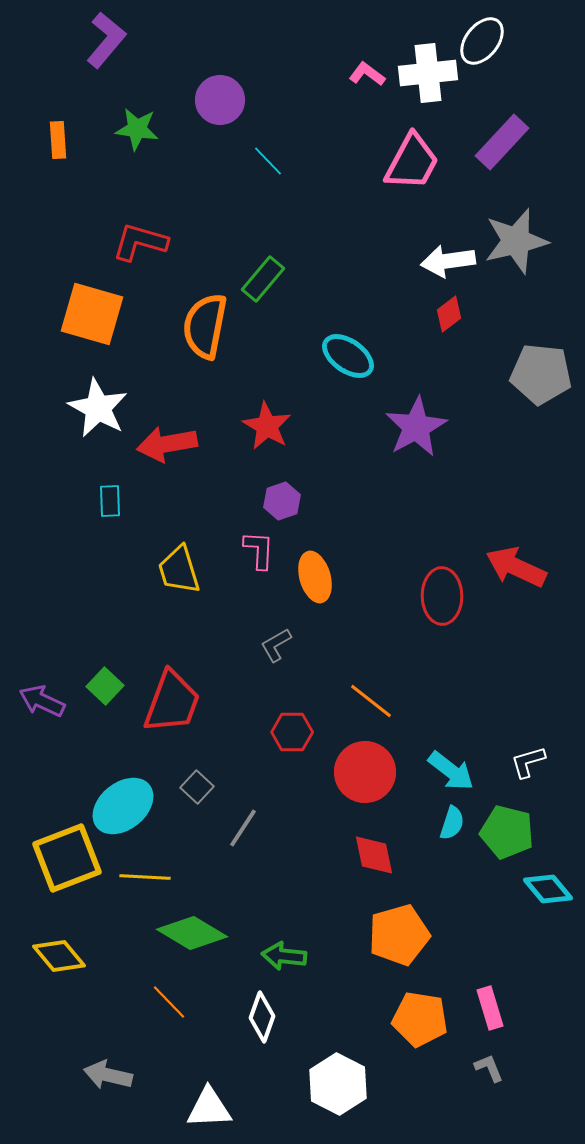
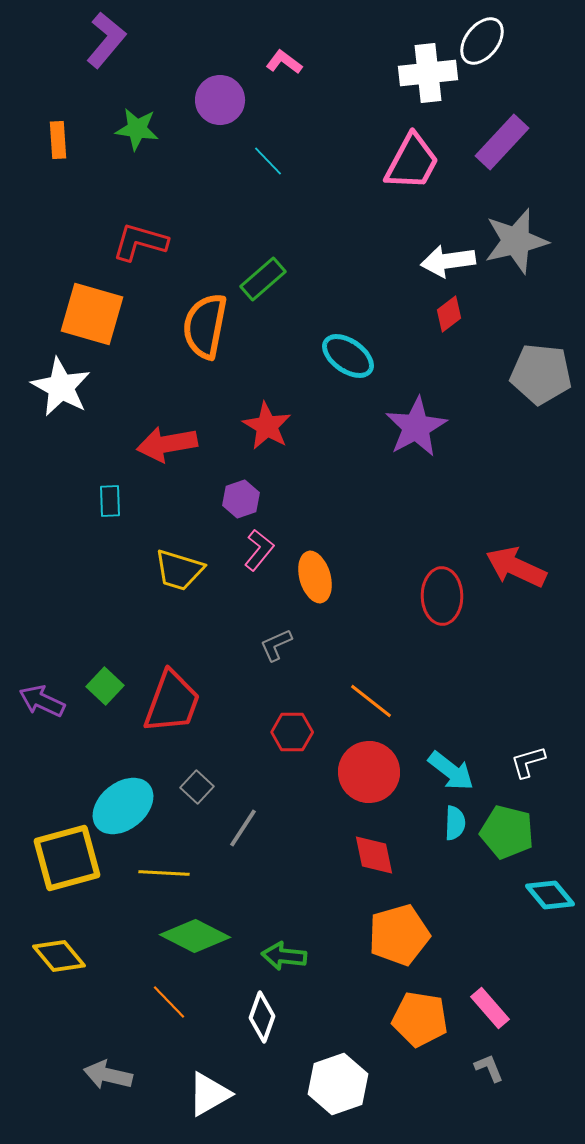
pink L-shape at (367, 74): moved 83 px left, 12 px up
green rectangle at (263, 279): rotated 9 degrees clockwise
white star at (98, 408): moved 37 px left, 21 px up
purple hexagon at (282, 501): moved 41 px left, 2 px up
pink L-shape at (259, 550): rotated 36 degrees clockwise
yellow trapezoid at (179, 570): rotated 56 degrees counterclockwise
gray L-shape at (276, 645): rotated 6 degrees clockwise
red circle at (365, 772): moved 4 px right
cyan semicircle at (452, 823): moved 3 px right; rotated 16 degrees counterclockwise
yellow square at (67, 858): rotated 6 degrees clockwise
yellow line at (145, 877): moved 19 px right, 4 px up
cyan diamond at (548, 889): moved 2 px right, 6 px down
green diamond at (192, 933): moved 3 px right, 3 px down; rotated 4 degrees counterclockwise
pink rectangle at (490, 1008): rotated 24 degrees counterclockwise
white hexagon at (338, 1084): rotated 14 degrees clockwise
white triangle at (209, 1108): moved 14 px up; rotated 27 degrees counterclockwise
